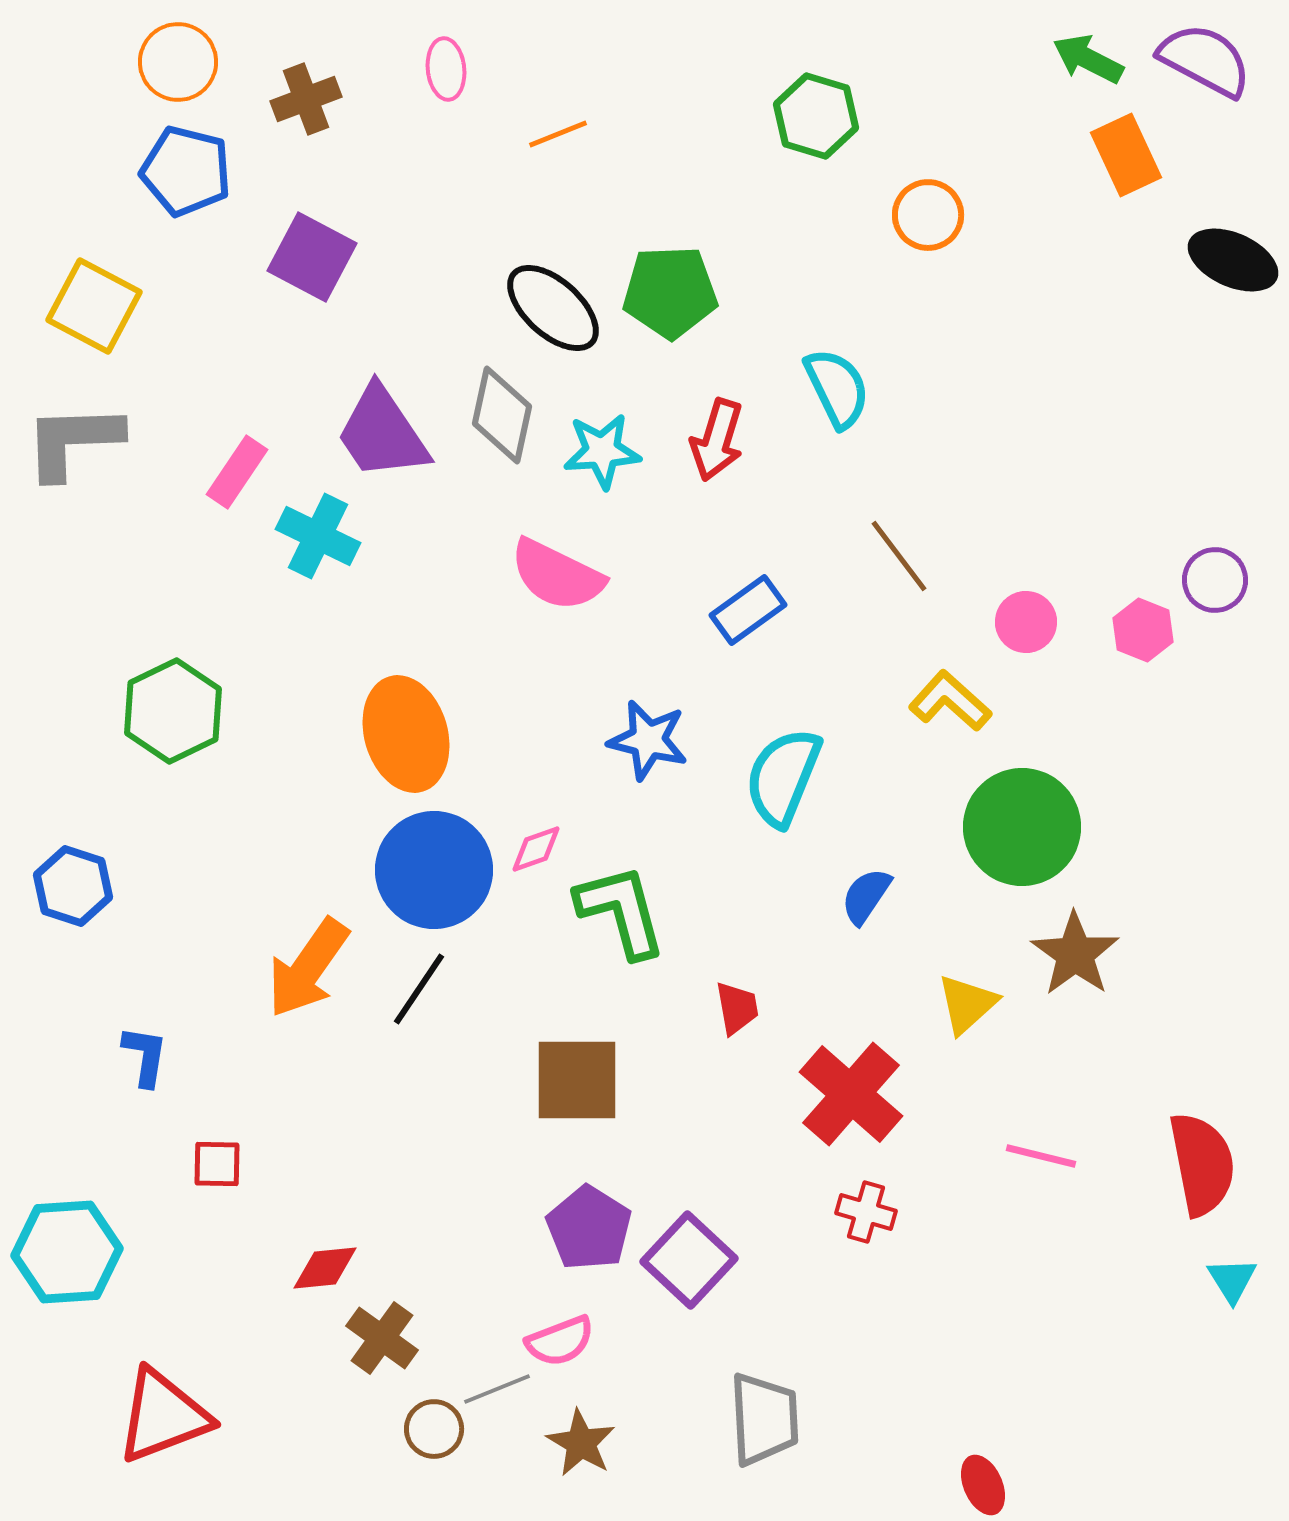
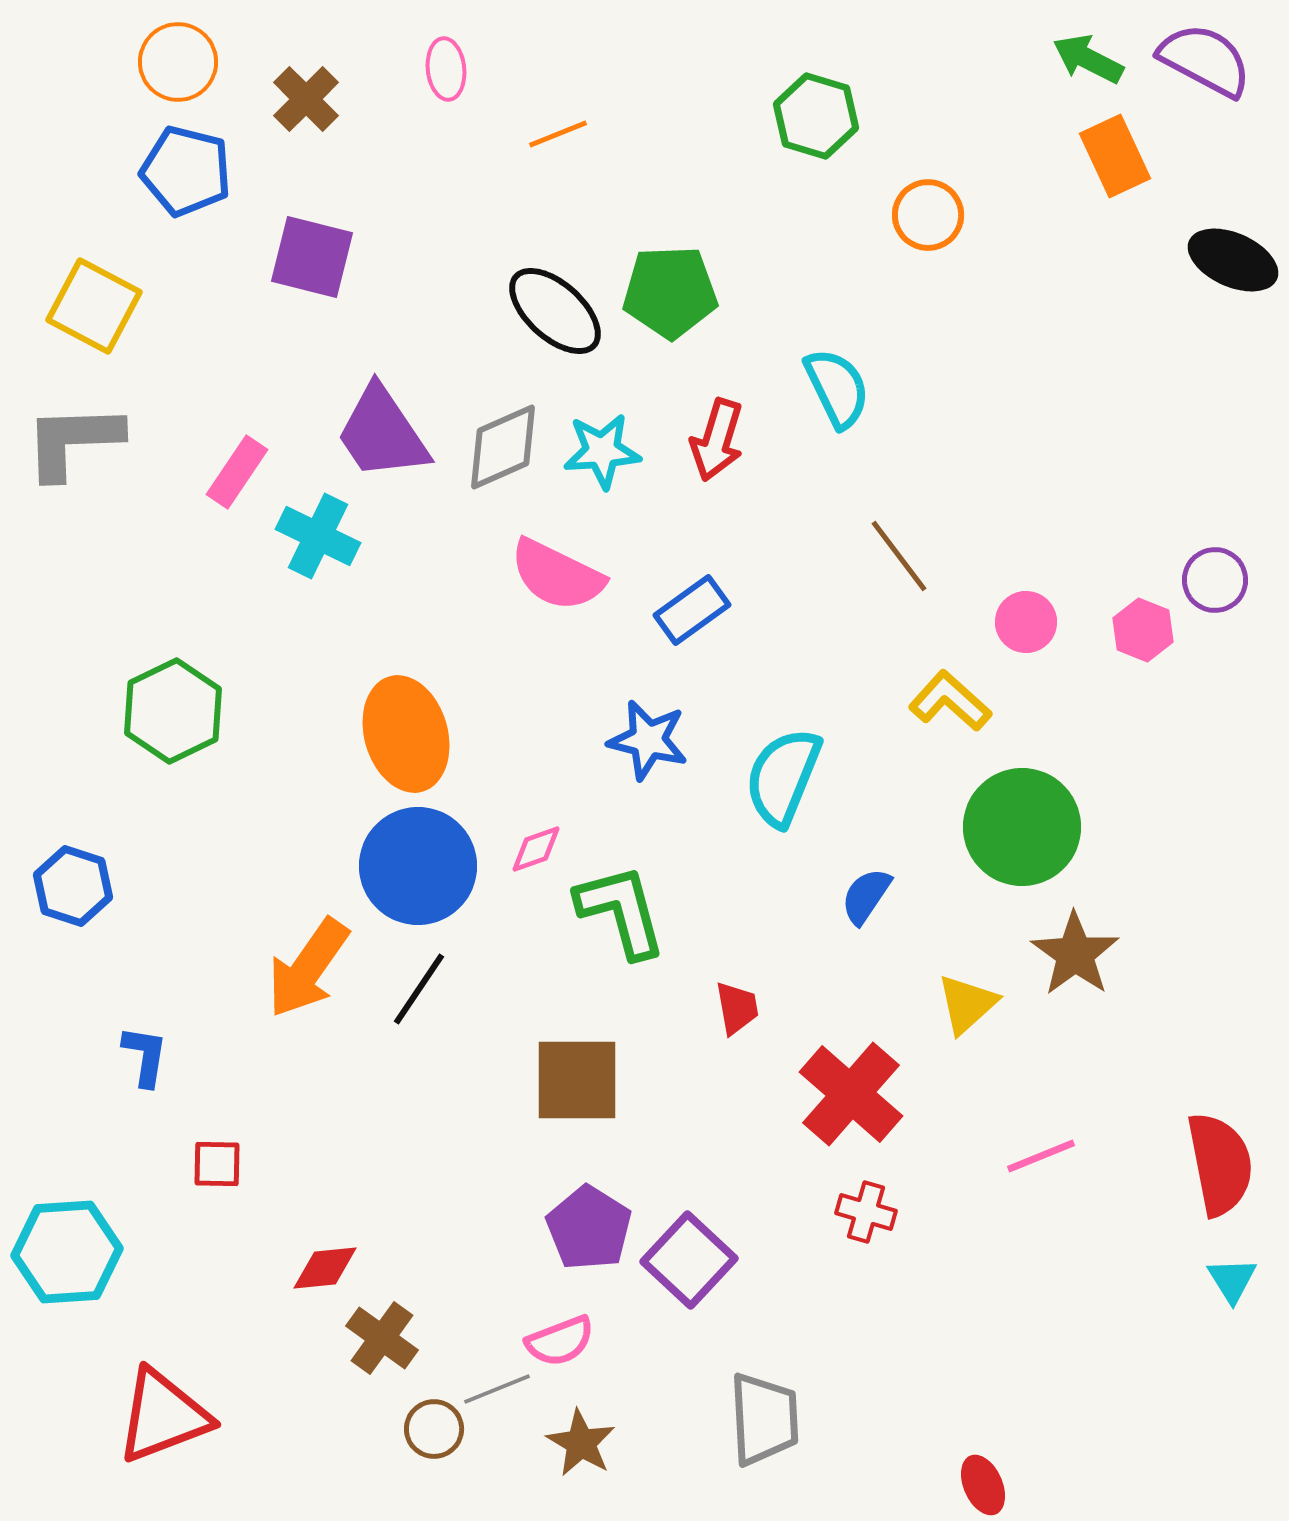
brown cross at (306, 99): rotated 24 degrees counterclockwise
orange rectangle at (1126, 155): moved 11 px left, 1 px down
purple square at (312, 257): rotated 14 degrees counterclockwise
black ellipse at (553, 308): moved 2 px right, 3 px down
gray diamond at (502, 415): moved 1 px right, 32 px down; rotated 54 degrees clockwise
blue rectangle at (748, 610): moved 56 px left
blue circle at (434, 870): moved 16 px left, 4 px up
pink line at (1041, 1156): rotated 36 degrees counterclockwise
red semicircle at (1202, 1164): moved 18 px right
